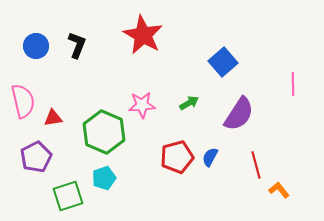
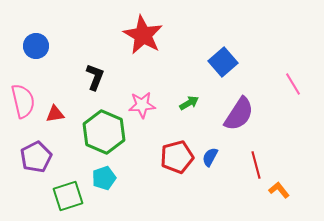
black L-shape: moved 18 px right, 32 px down
pink line: rotated 30 degrees counterclockwise
red triangle: moved 2 px right, 4 px up
